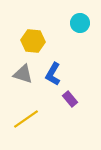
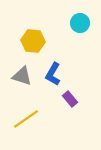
gray triangle: moved 1 px left, 2 px down
